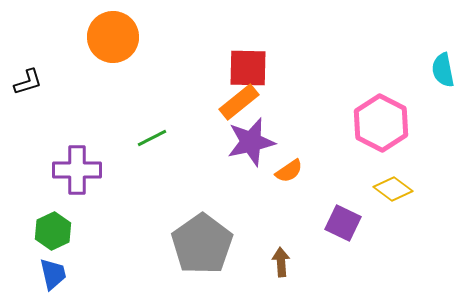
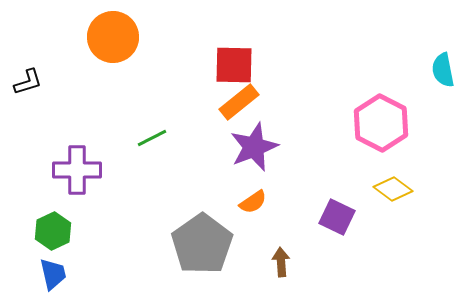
red square: moved 14 px left, 3 px up
purple star: moved 3 px right, 5 px down; rotated 9 degrees counterclockwise
orange semicircle: moved 36 px left, 31 px down
purple square: moved 6 px left, 6 px up
